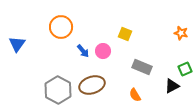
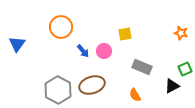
yellow square: rotated 32 degrees counterclockwise
pink circle: moved 1 px right
